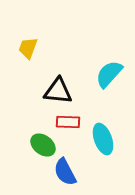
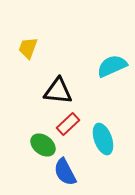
cyan semicircle: moved 3 px right, 8 px up; rotated 24 degrees clockwise
red rectangle: moved 2 px down; rotated 45 degrees counterclockwise
